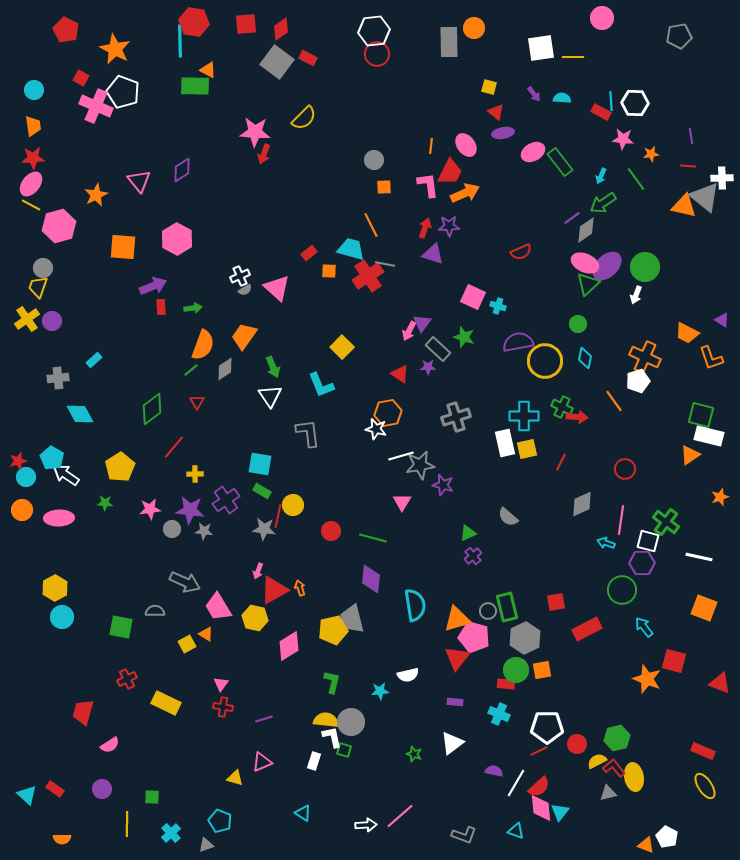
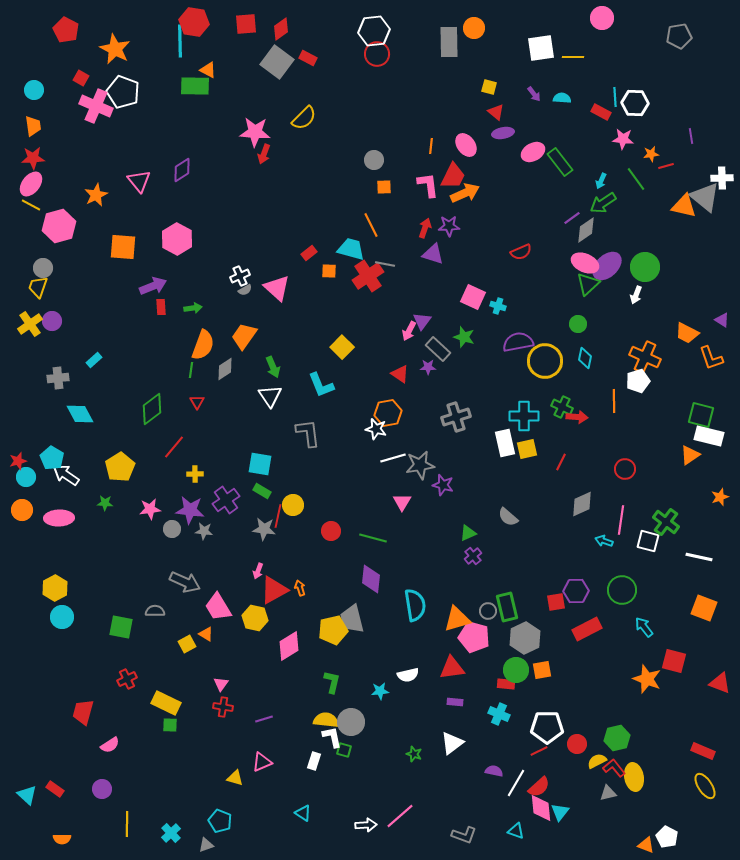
cyan line at (611, 101): moved 4 px right, 4 px up
red line at (688, 166): moved 22 px left; rotated 21 degrees counterclockwise
red trapezoid at (450, 172): moved 3 px right, 4 px down
cyan arrow at (601, 176): moved 5 px down
yellow cross at (27, 319): moved 3 px right, 5 px down
purple triangle at (422, 323): moved 2 px up
green line at (191, 370): rotated 42 degrees counterclockwise
orange line at (614, 401): rotated 35 degrees clockwise
white line at (401, 456): moved 8 px left, 2 px down
cyan arrow at (606, 543): moved 2 px left, 2 px up
purple hexagon at (642, 563): moved 66 px left, 28 px down
red triangle at (457, 658): moved 5 px left, 10 px down; rotated 44 degrees clockwise
green square at (152, 797): moved 18 px right, 72 px up
